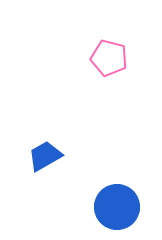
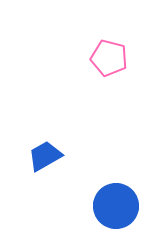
blue circle: moved 1 px left, 1 px up
